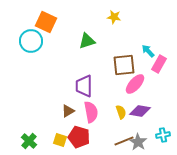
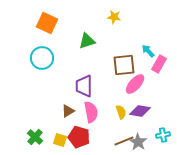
orange square: moved 1 px right, 1 px down
cyan circle: moved 11 px right, 17 px down
green cross: moved 6 px right, 4 px up
